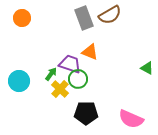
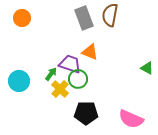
brown semicircle: rotated 130 degrees clockwise
